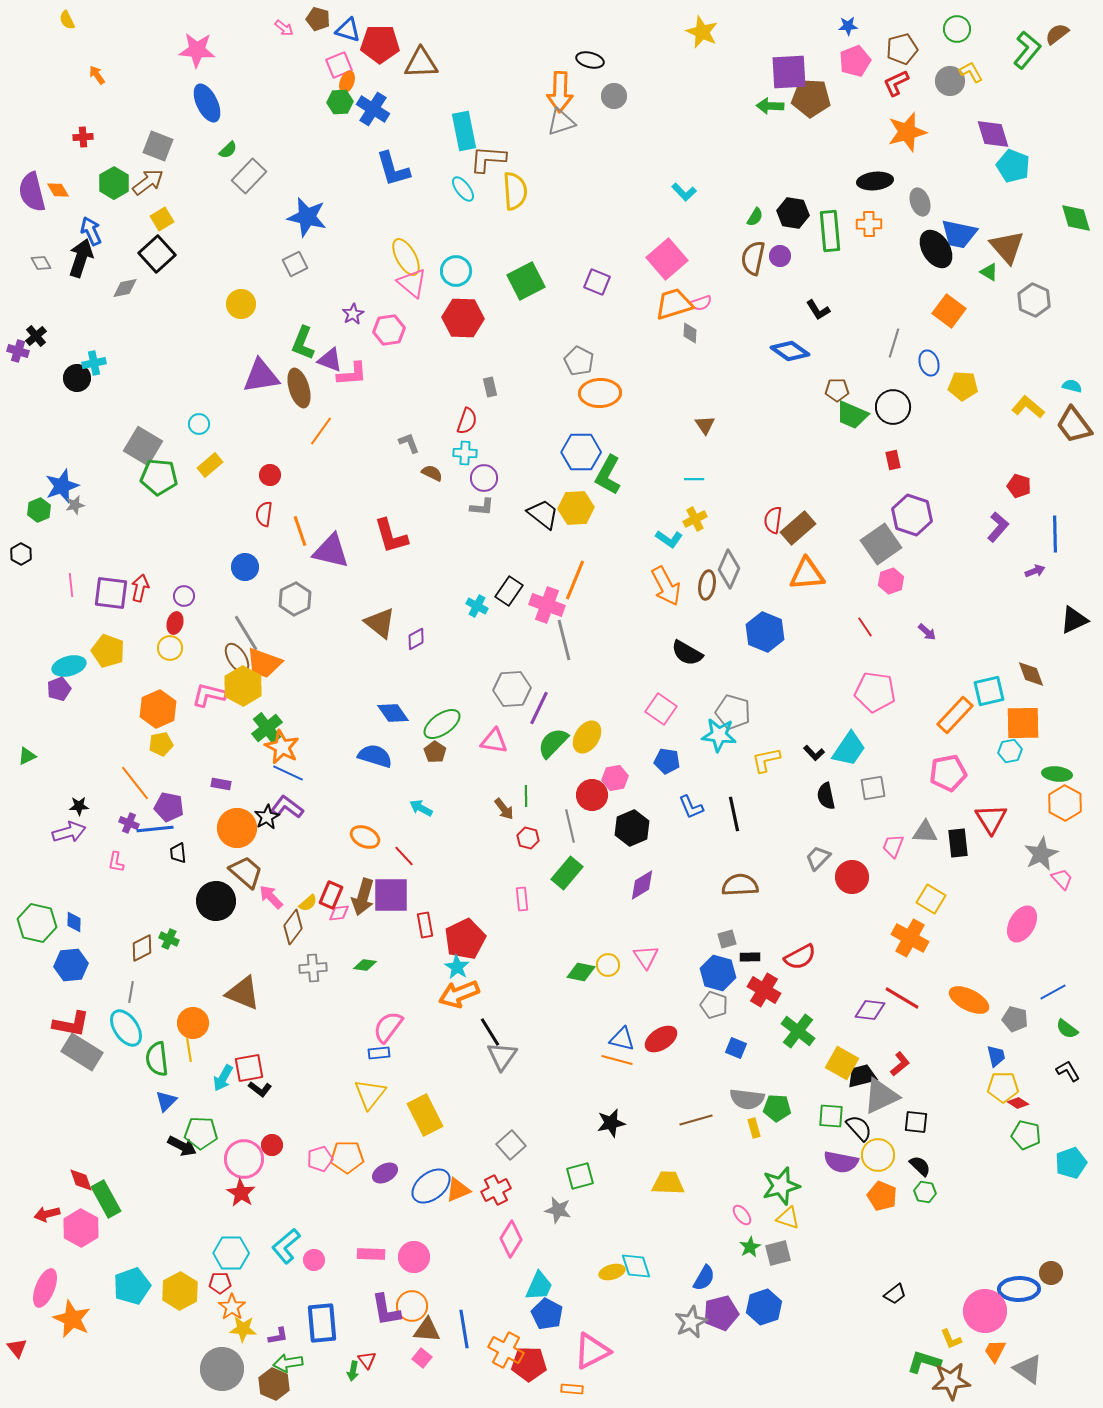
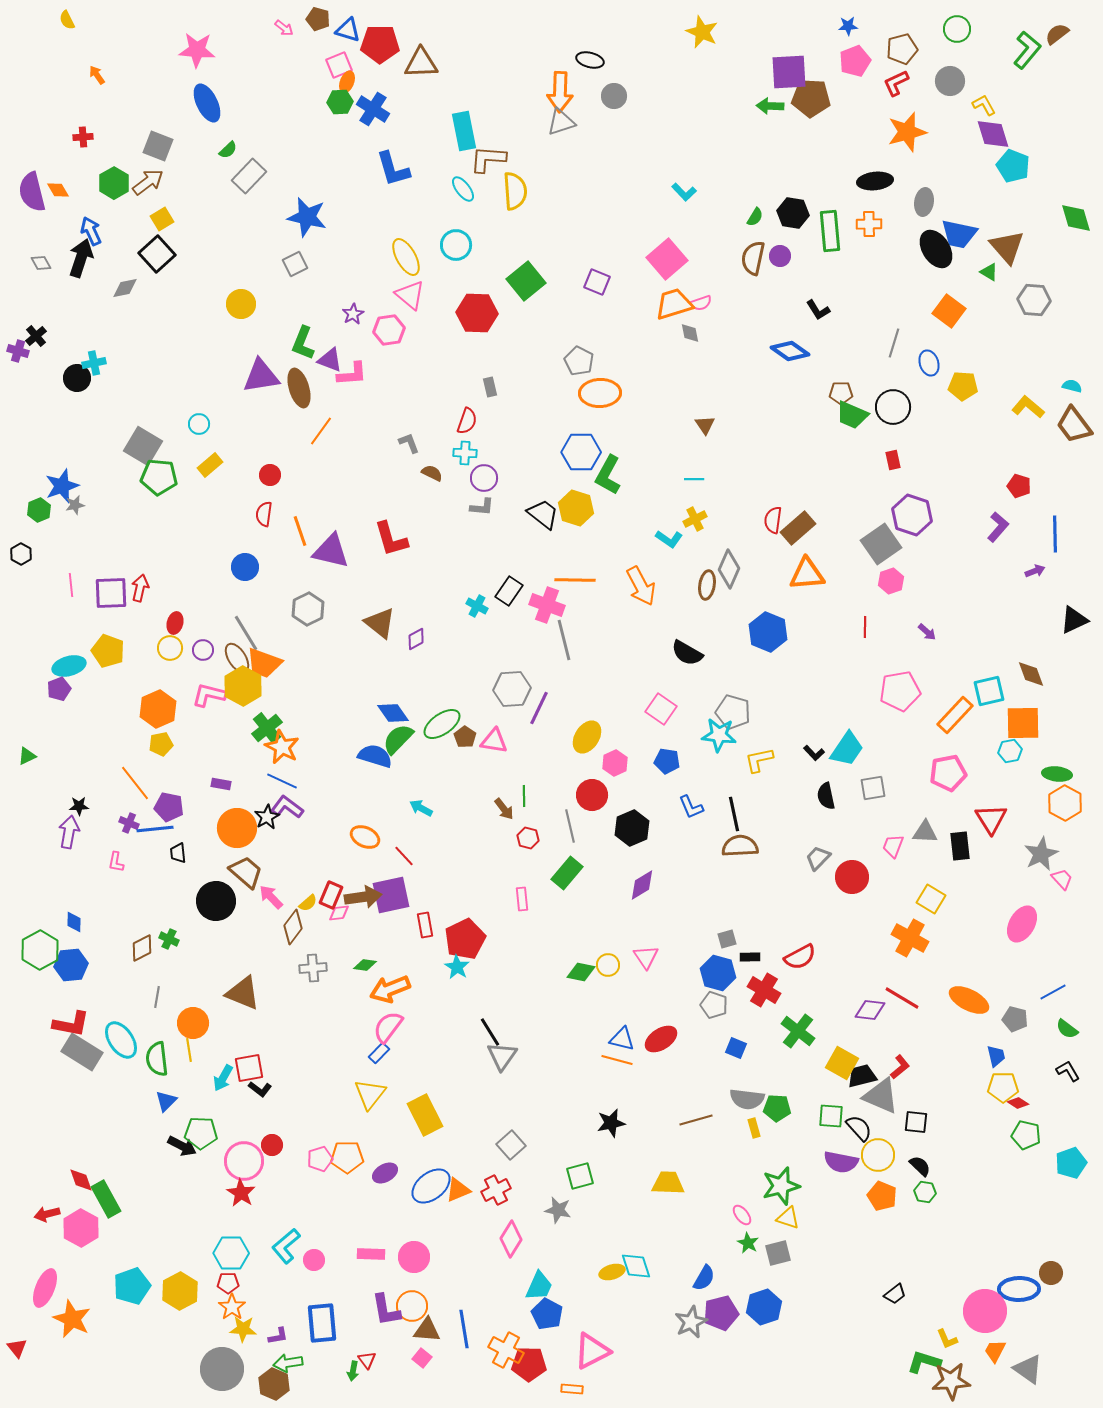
yellow L-shape at (971, 72): moved 13 px right, 33 px down
gray ellipse at (920, 202): moved 4 px right; rotated 28 degrees clockwise
cyan circle at (456, 271): moved 26 px up
green square at (526, 281): rotated 12 degrees counterclockwise
pink triangle at (412, 283): moved 2 px left, 12 px down
gray hexagon at (1034, 300): rotated 20 degrees counterclockwise
red hexagon at (463, 318): moved 14 px right, 5 px up
gray diamond at (690, 333): rotated 15 degrees counterclockwise
brown pentagon at (837, 390): moved 4 px right, 3 px down
yellow hexagon at (576, 508): rotated 20 degrees clockwise
red L-shape at (391, 536): moved 3 px down
orange line at (575, 580): rotated 69 degrees clockwise
orange arrow at (666, 586): moved 25 px left
purple square at (111, 593): rotated 9 degrees counterclockwise
purple circle at (184, 596): moved 19 px right, 54 px down
gray hexagon at (295, 599): moved 13 px right, 10 px down
red line at (865, 627): rotated 35 degrees clockwise
blue hexagon at (765, 632): moved 3 px right
pink pentagon at (875, 692): moved 25 px right, 1 px up; rotated 18 degrees counterclockwise
green semicircle at (553, 743): moved 155 px left, 4 px up
cyan trapezoid at (849, 749): moved 2 px left
brown pentagon at (435, 752): moved 30 px right, 15 px up
yellow L-shape at (766, 760): moved 7 px left
blue line at (288, 773): moved 6 px left, 8 px down
pink hexagon at (615, 778): moved 15 px up; rotated 15 degrees counterclockwise
green line at (526, 796): moved 2 px left
purple arrow at (69, 832): rotated 64 degrees counterclockwise
black rectangle at (958, 843): moved 2 px right, 3 px down
brown semicircle at (740, 885): moved 39 px up
purple square at (391, 895): rotated 12 degrees counterclockwise
brown arrow at (363, 897): rotated 114 degrees counterclockwise
green hexagon at (37, 923): moved 3 px right, 27 px down; rotated 18 degrees clockwise
gray line at (131, 992): moved 26 px right, 5 px down
orange arrow at (459, 994): moved 69 px left, 5 px up
cyan ellipse at (126, 1028): moved 5 px left, 12 px down
blue rectangle at (379, 1053): rotated 40 degrees counterclockwise
red L-shape at (900, 1064): moved 3 px down
gray triangle at (881, 1096): rotated 48 degrees clockwise
pink circle at (244, 1159): moved 2 px down
green star at (750, 1247): moved 2 px left, 4 px up; rotated 15 degrees counterclockwise
red pentagon at (220, 1283): moved 8 px right
yellow L-shape at (951, 1339): moved 4 px left
